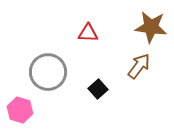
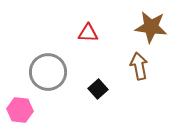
brown arrow: rotated 48 degrees counterclockwise
pink hexagon: rotated 10 degrees counterclockwise
